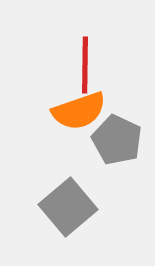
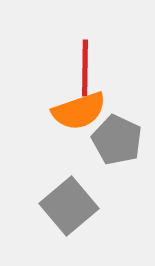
red line: moved 3 px down
gray square: moved 1 px right, 1 px up
